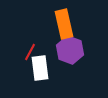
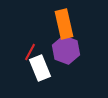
purple hexagon: moved 4 px left
white rectangle: rotated 15 degrees counterclockwise
